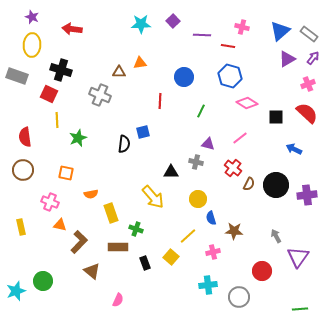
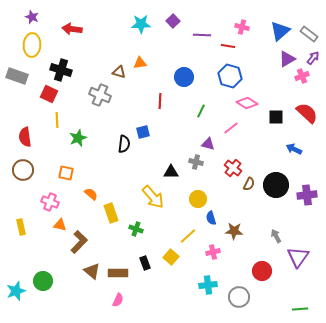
brown triangle at (119, 72): rotated 16 degrees clockwise
pink cross at (308, 84): moved 6 px left, 8 px up
pink line at (240, 138): moved 9 px left, 10 px up
orange semicircle at (91, 194): rotated 128 degrees counterclockwise
brown rectangle at (118, 247): moved 26 px down
